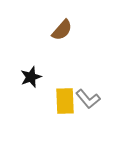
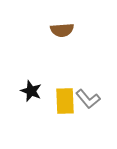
brown semicircle: rotated 45 degrees clockwise
black star: moved 14 px down; rotated 30 degrees counterclockwise
